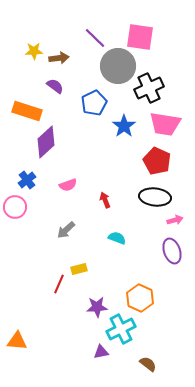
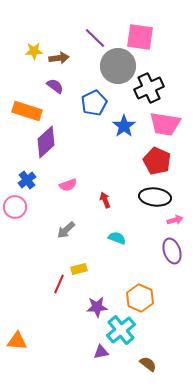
cyan cross: moved 1 px down; rotated 12 degrees counterclockwise
